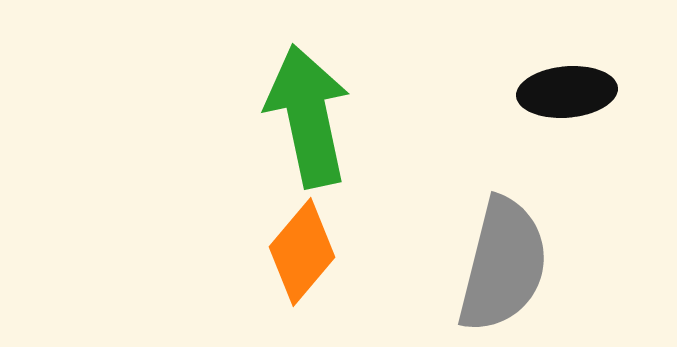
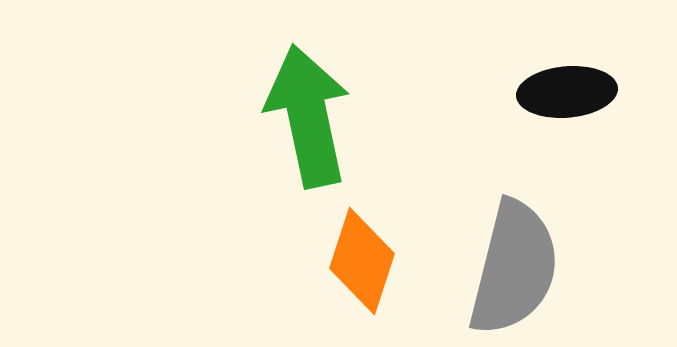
orange diamond: moved 60 px right, 9 px down; rotated 22 degrees counterclockwise
gray semicircle: moved 11 px right, 3 px down
